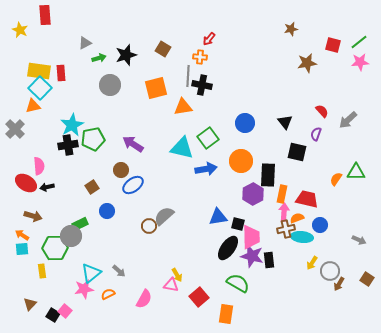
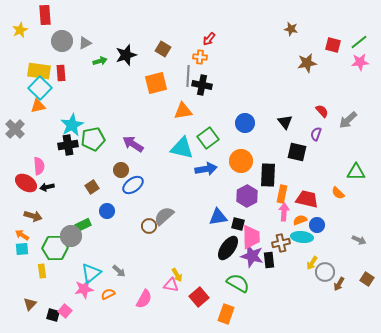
brown star at (291, 29): rotated 24 degrees clockwise
yellow star at (20, 30): rotated 21 degrees clockwise
green arrow at (99, 58): moved 1 px right, 3 px down
gray circle at (110, 85): moved 48 px left, 44 px up
orange square at (156, 88): moved 5 px up
orange triangle at (33, 106): moved 5 px right
orange triangle at (183, 107): moved 4 px down
orange semicircle at (336, 179): moved 2 px right, 14 px down; rotated 80 degrees counterclockwise
purple hexagon at (253, 194): moved 6 px left, 2 px down
orange semicircle at (297, 218): moved 3 px right, 2 px down
green rectangle at (80, 224): moved 3 px right, 1 px down
blue circle at (320, 225): moved 3 px left
brown cross at (286, 229): moved 5 px left, 14 px down
gray circle at (330, 271): moved 5 px left, 1 px down
orange rectangle at (226, 314): rotated 12 degrees clockwise
black square at (53, 315): rotated 16 degrees counterclockwise
